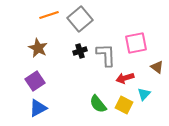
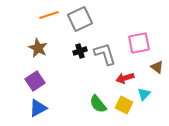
gray square: rotated 15 degrees clockwise
pink square: moved 3 px right
gray L-shape: moved 1 px left, 1 px up; rotated 15 degrees counterclockwise
